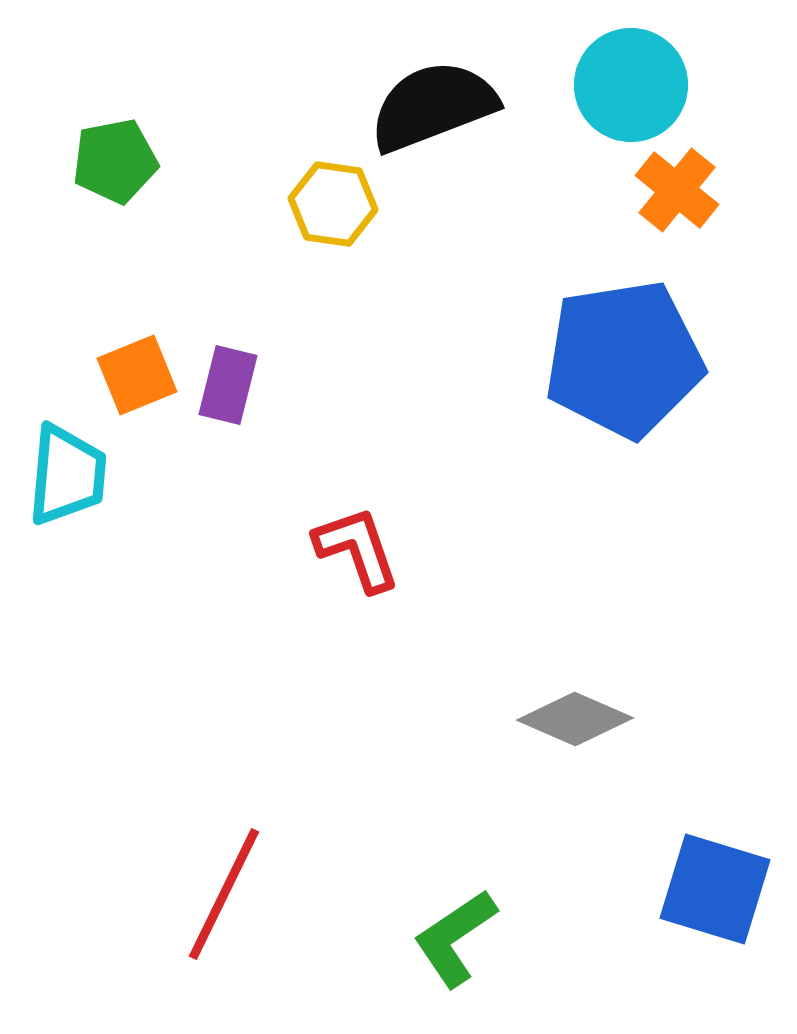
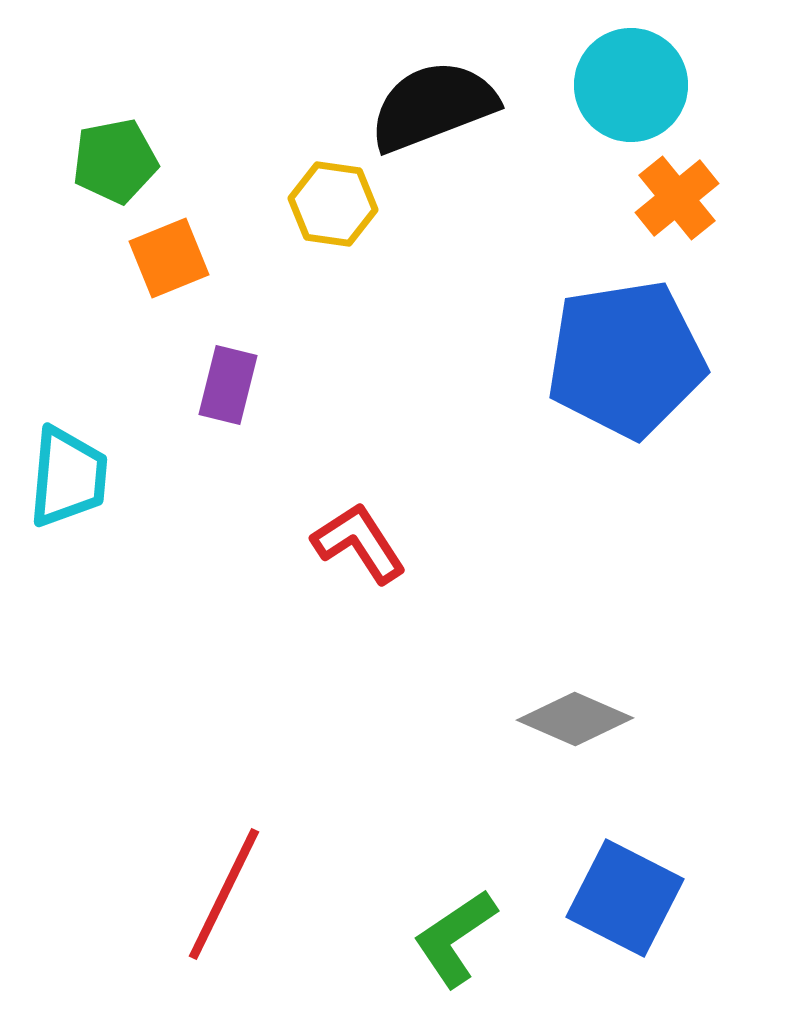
orange cross: moved 8 px down; rotated 12 degrees clockwise
blue pentagon: moved 2 px right
orange square: moved 32 px right, 117 px up
cyan trapezoid: moved 1 px right, 2 px down
red L-shape: moved 2 px right, 6 px up; rotated 14 degrees counterclockwise
blue square: moved 90 px left, 9 px down; rotated 10 degrees clockwise
